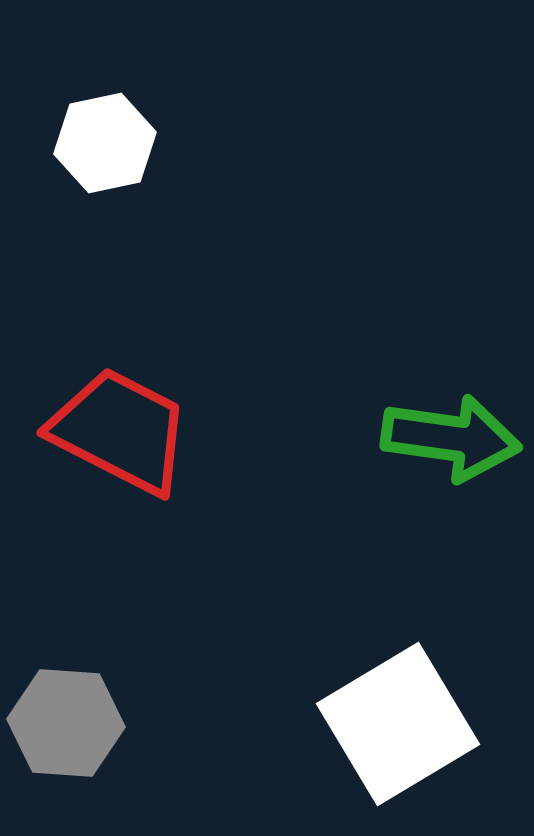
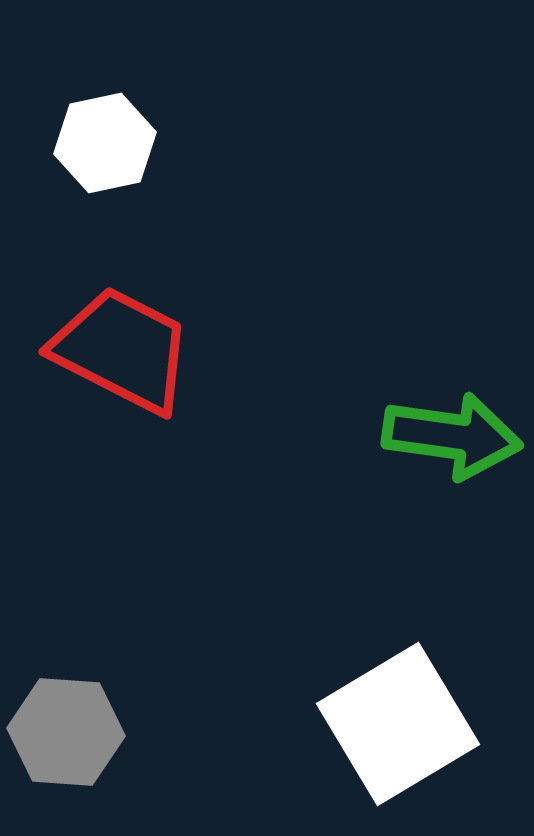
red trapezoid: moved 2 px right, 81 px up
green arrow: moved 1 px right, 2 px up
gray hexagon: moved 9 px down
